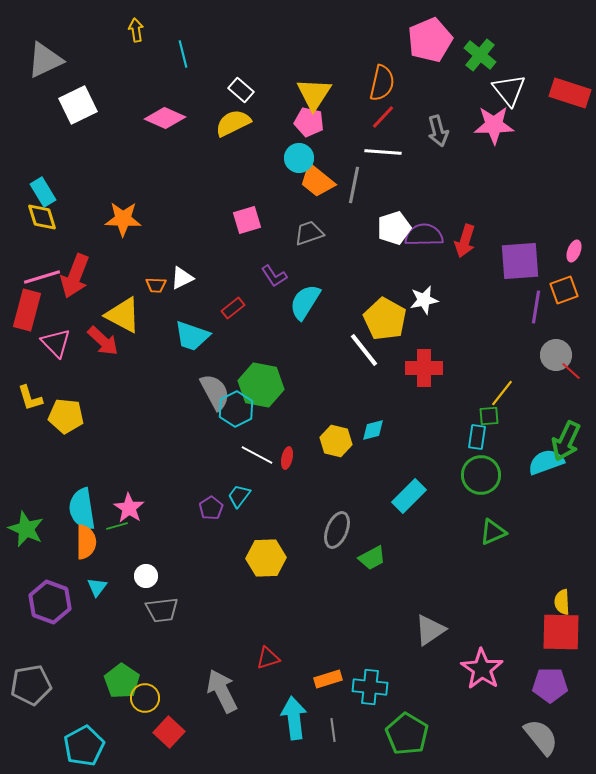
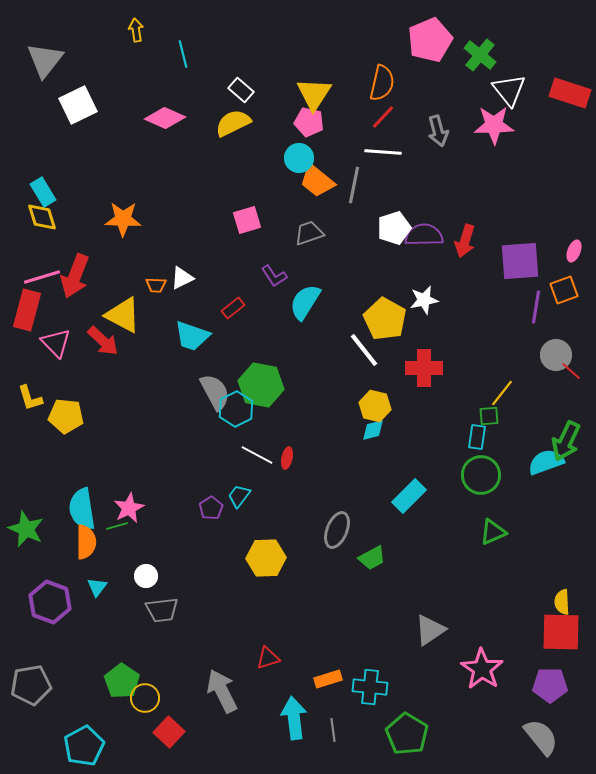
gray triangle at (45, 60): rotated 27 degrees counterclockwise
yellow hexagon at (336, 441): moved 39 px right, 35 px up
pink star at (129, 508): rotated 12 degrees clockwise
